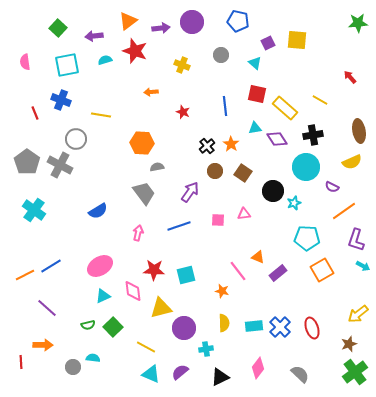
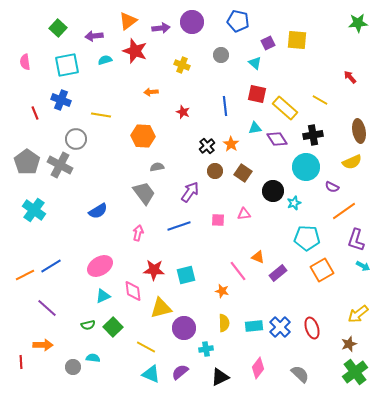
orange hexagon at (142, 143): moved 1 px right, 7 px up
